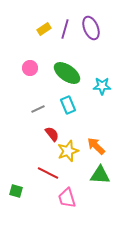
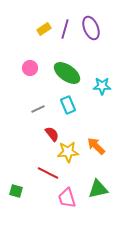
yellow star: moved 1 px down; rotated 15 degrees clockwise
green triangle: moved 2 px left, 14 px down; rotated 15 degrees counterclockwise
